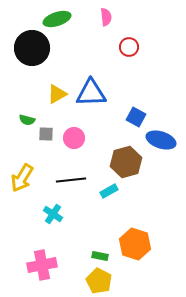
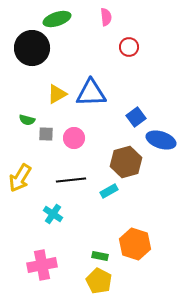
blue square: rotated 24 degrees clockwise
yellow arrow: moved 2 px left
